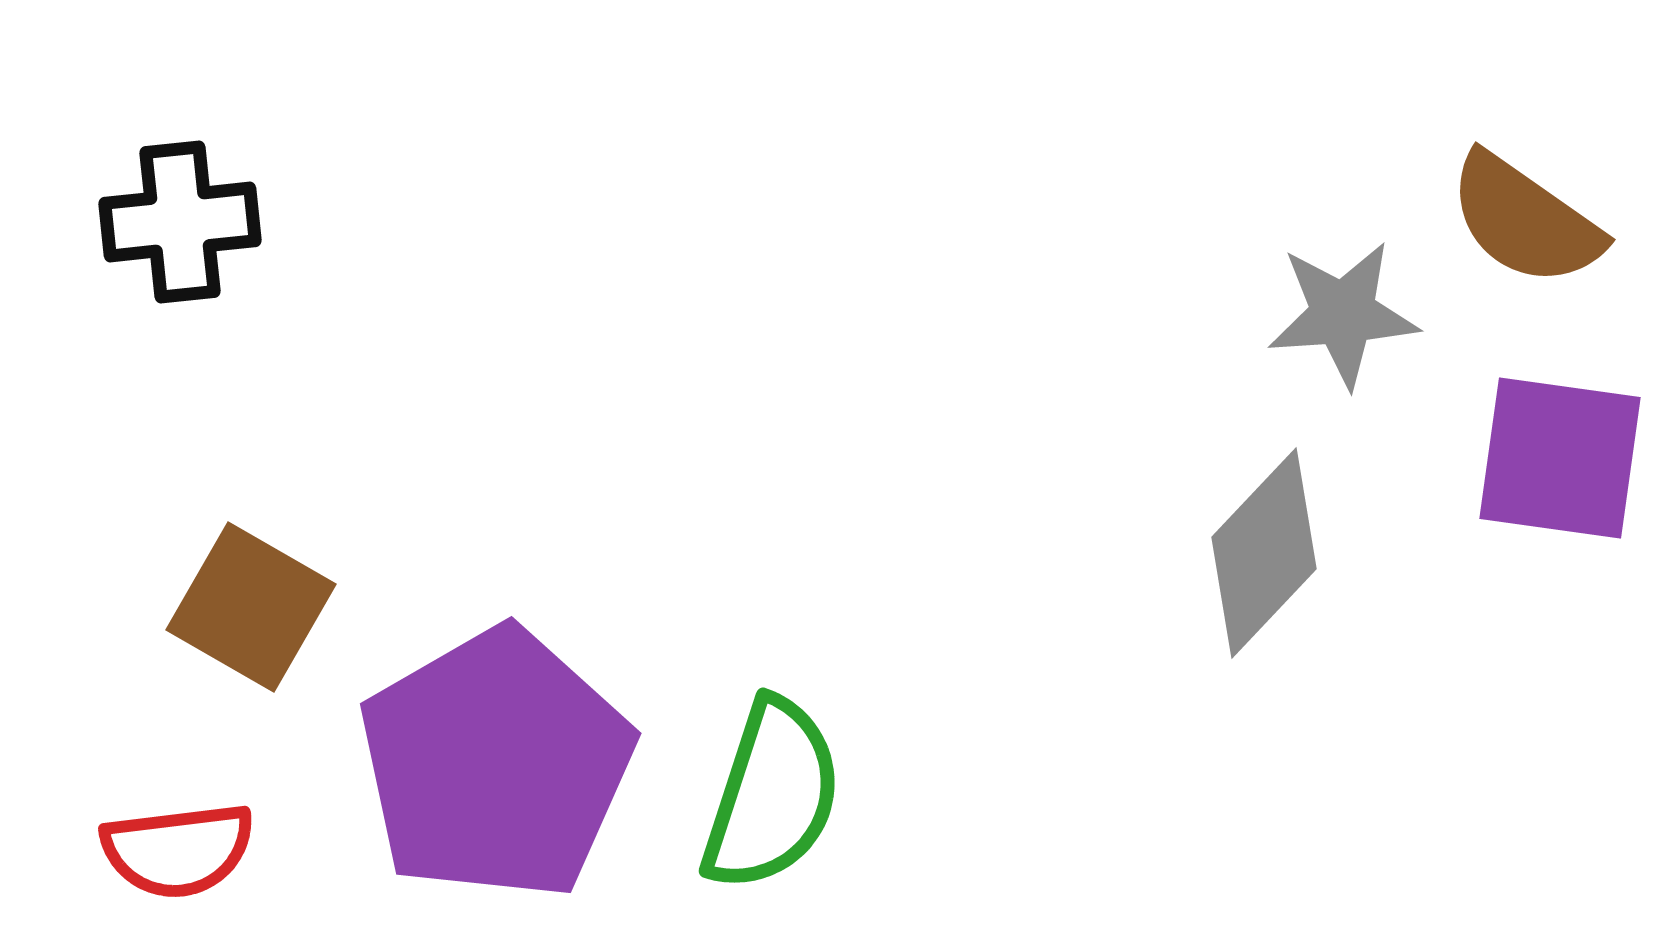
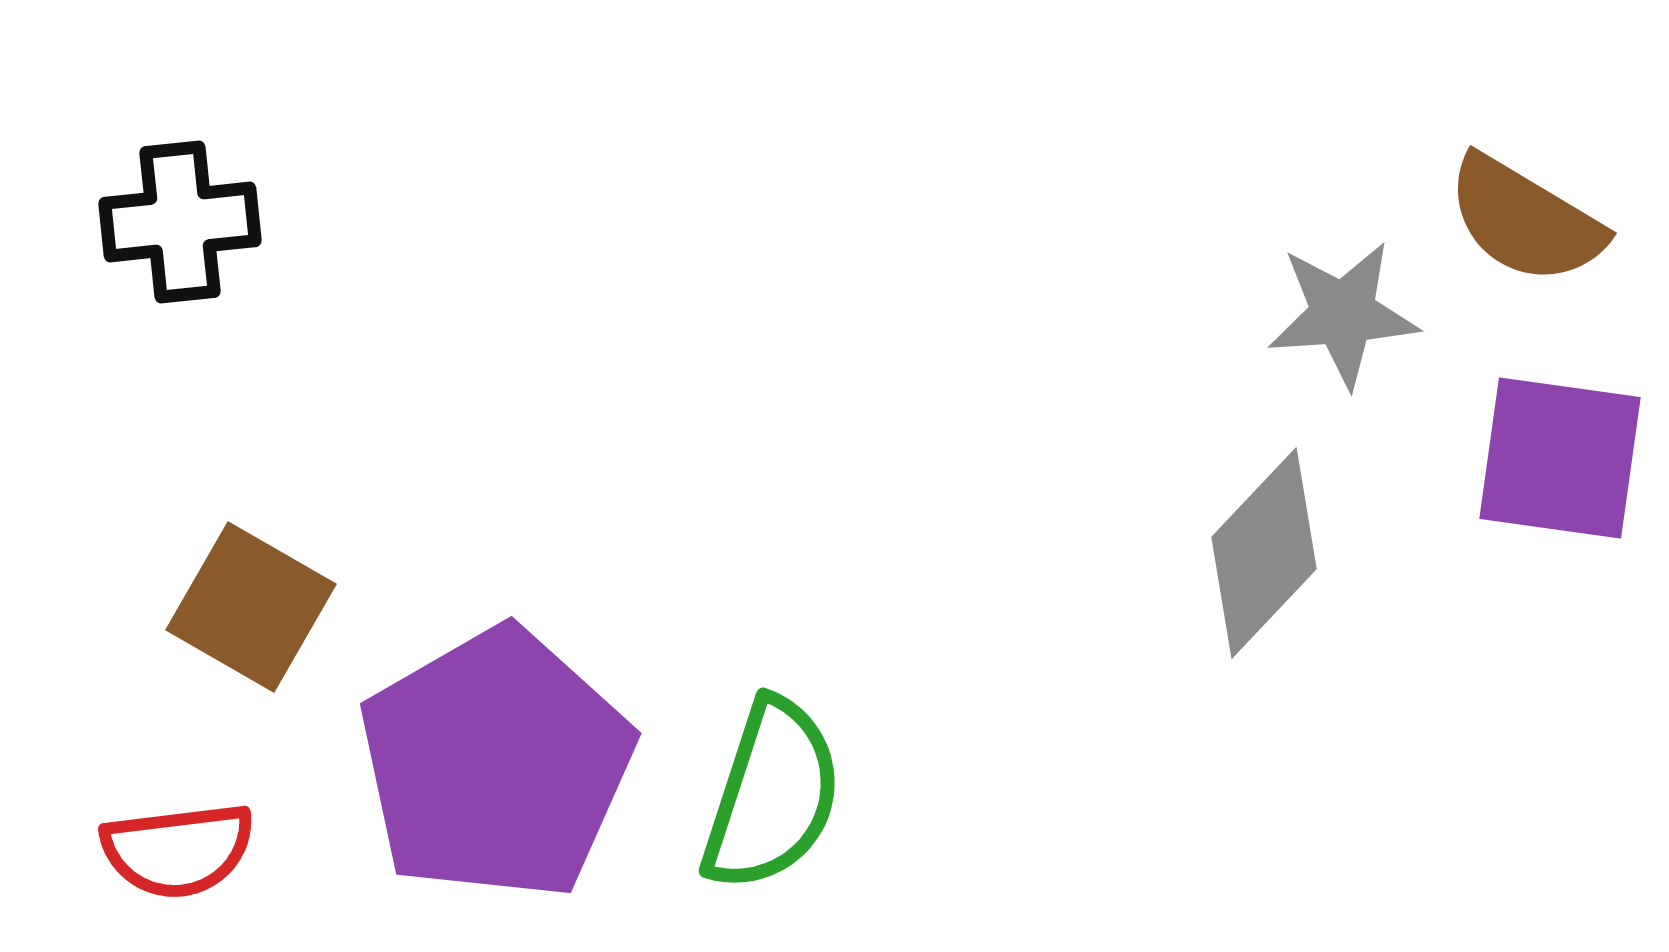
brown semicircle: rotated 4 degrees counterclockwise
